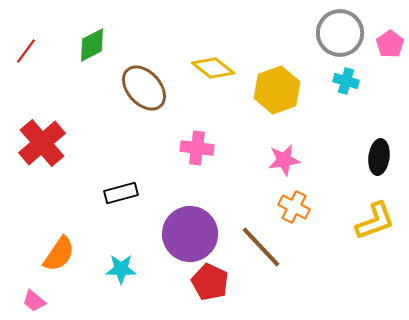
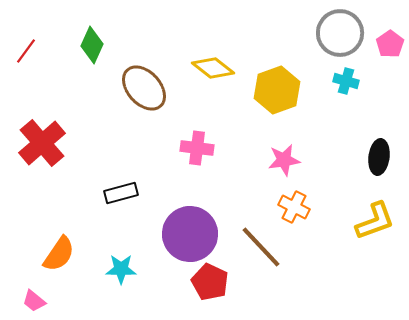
green diamond: rotated 39 degrees counterclockwise
